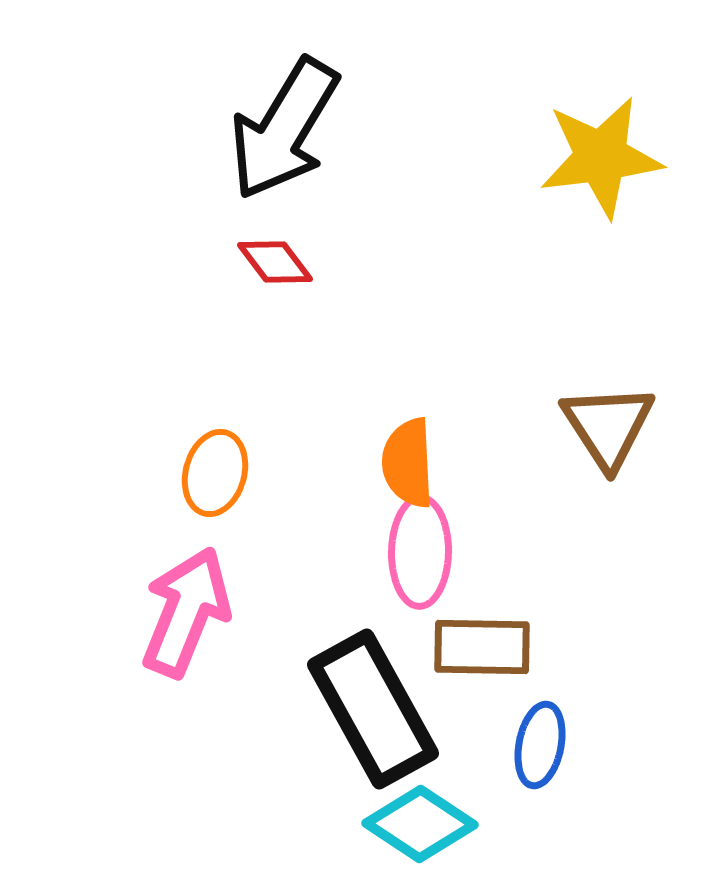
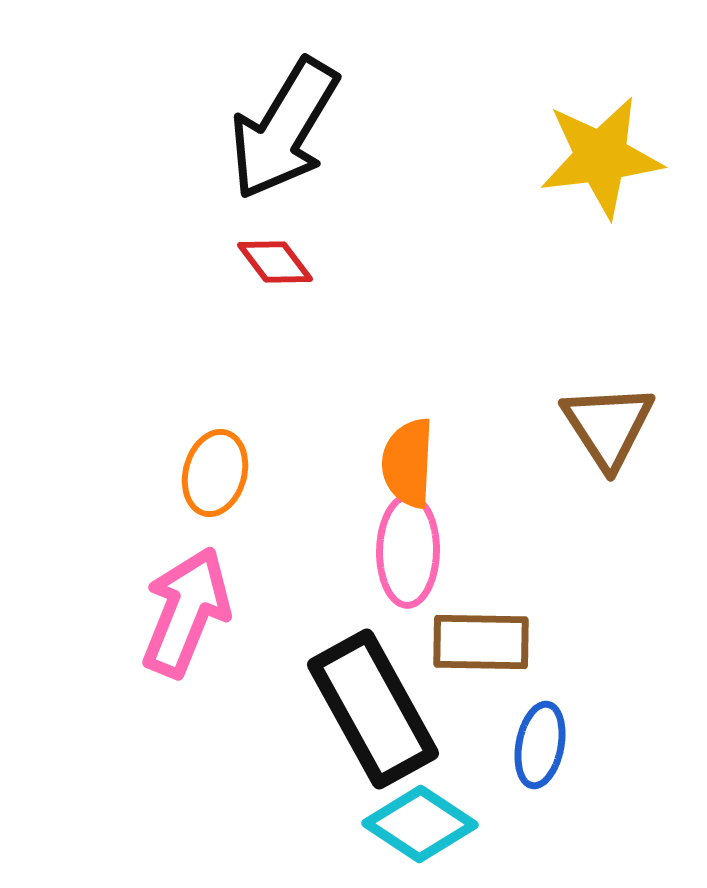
orange semicircle: rotated 6 degrees clockwise
pink ellipse: moved 12 px left, 1 px up
brown rectangle: moved 1 px left, 5 px up
